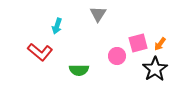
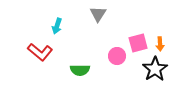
orange arrow: rotated 40 degrees counterclockwise
green semicircle: moved 1 px right
